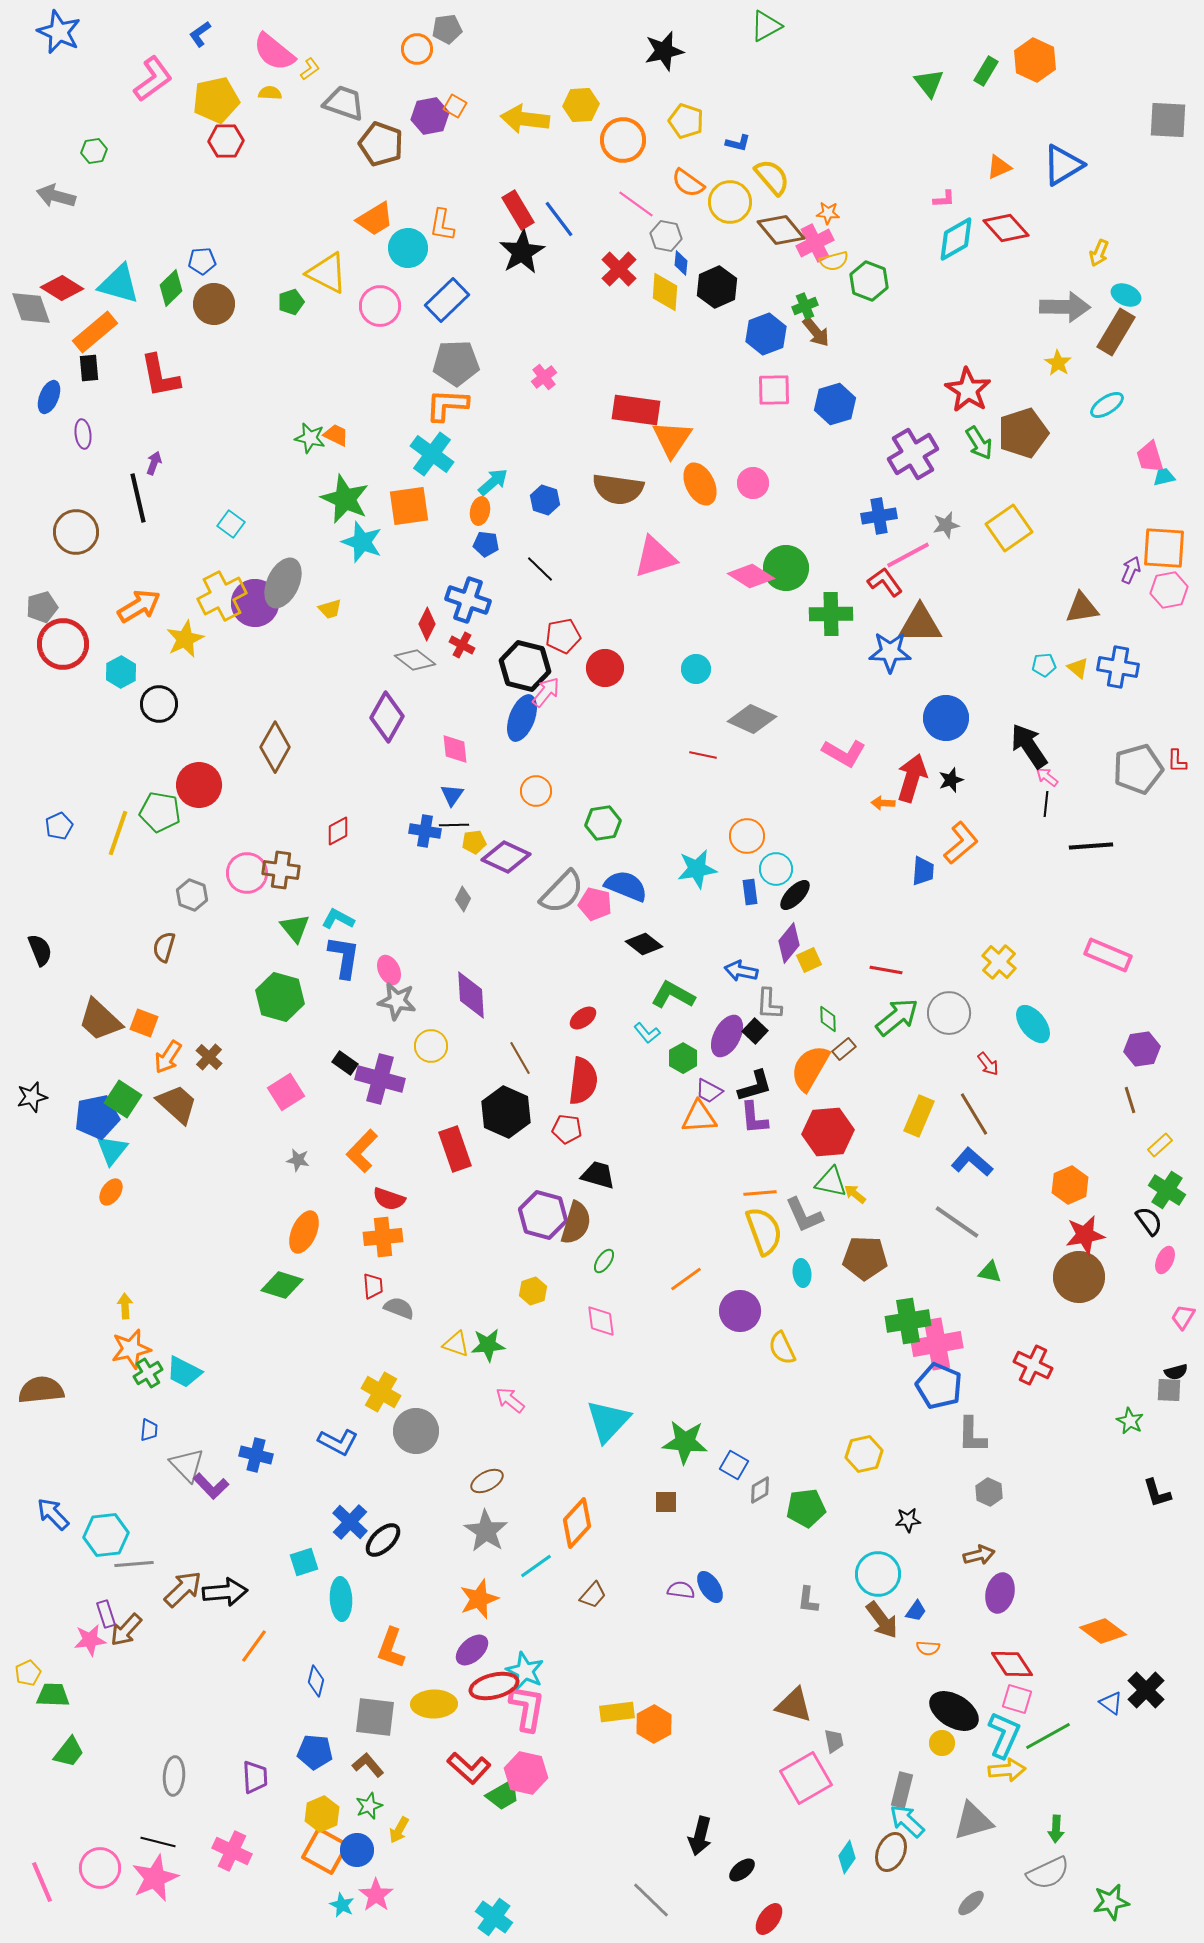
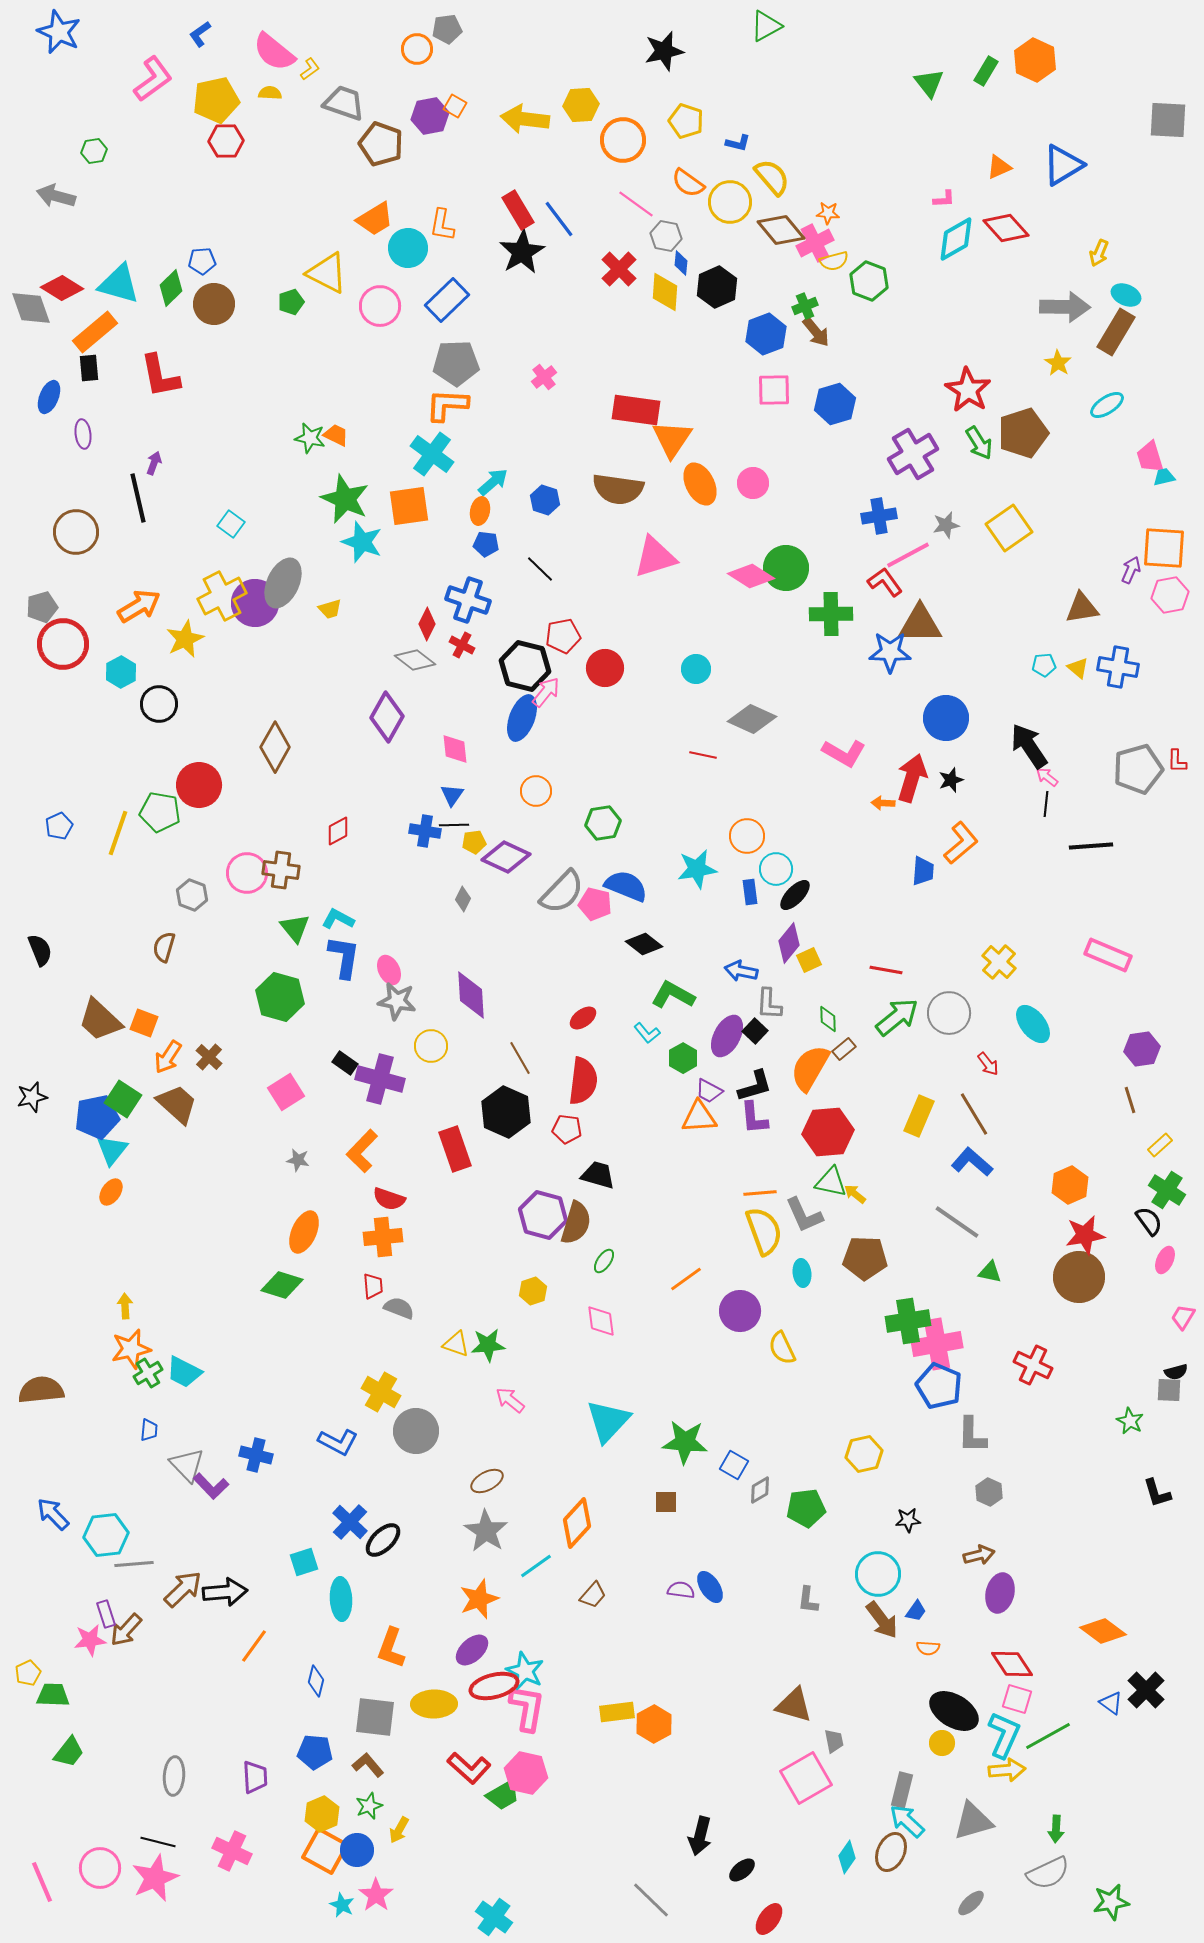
pink hexagon at (1169, 590): moved 1 px right, 5 px down
